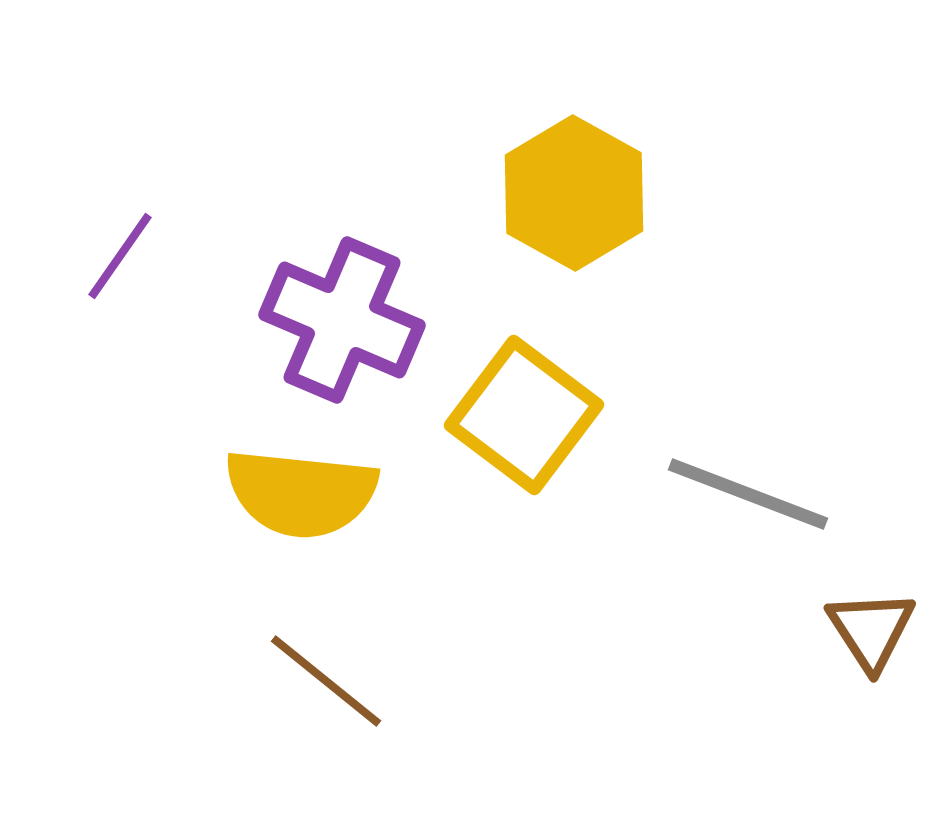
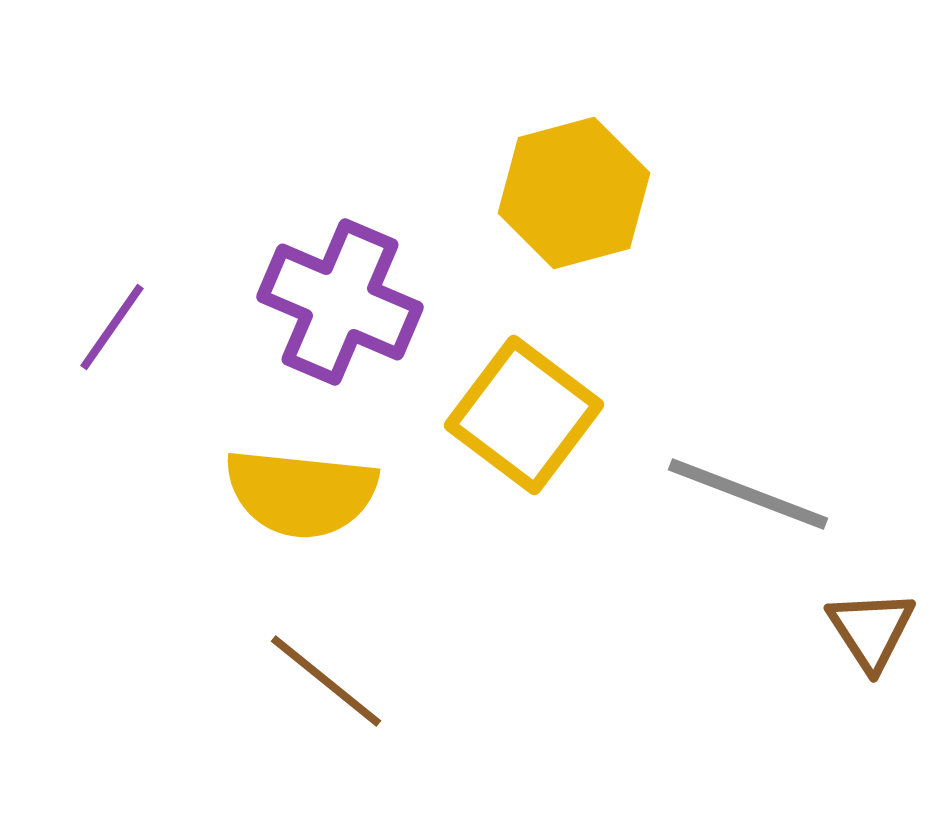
yellow hexagon: rotated 16 degrees clockwise
purple line: moved 8 px left, 71 px down
purple cross: moved 2 px left, 18 px up
